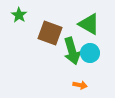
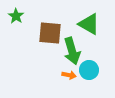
green star: moved 3 px left, 1 px down
brown square: rotated 15 degrees counterclockwise
cyan circle: moved 1 px left, 17 px down
orange arrow: moved 11 px left, 10 px up
